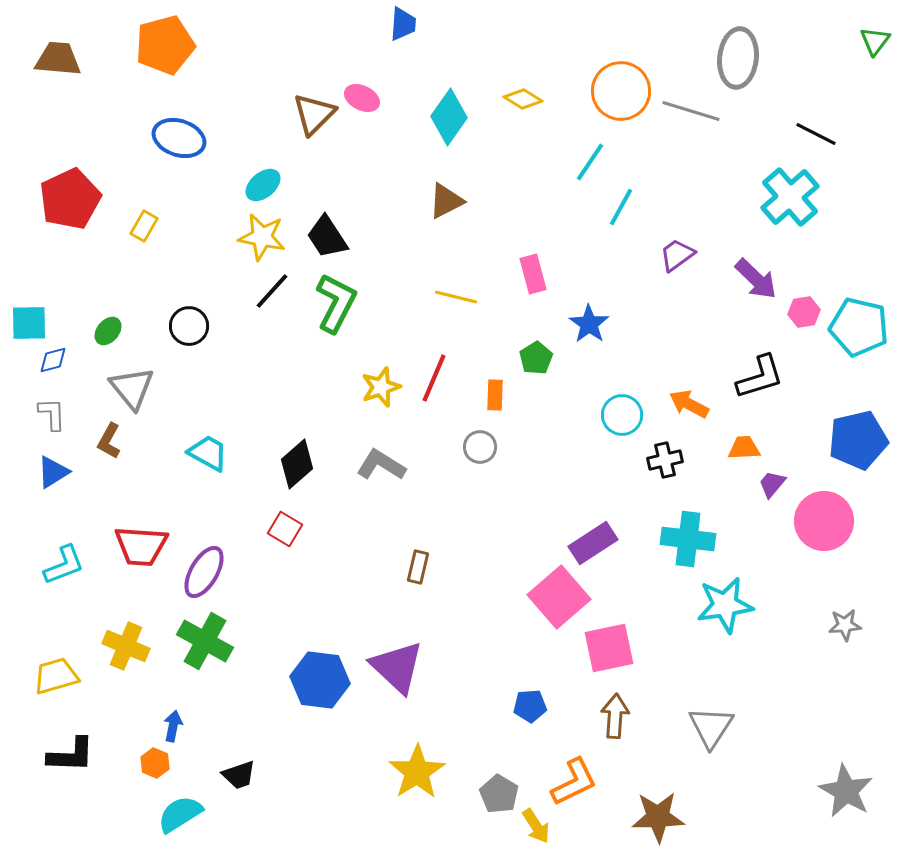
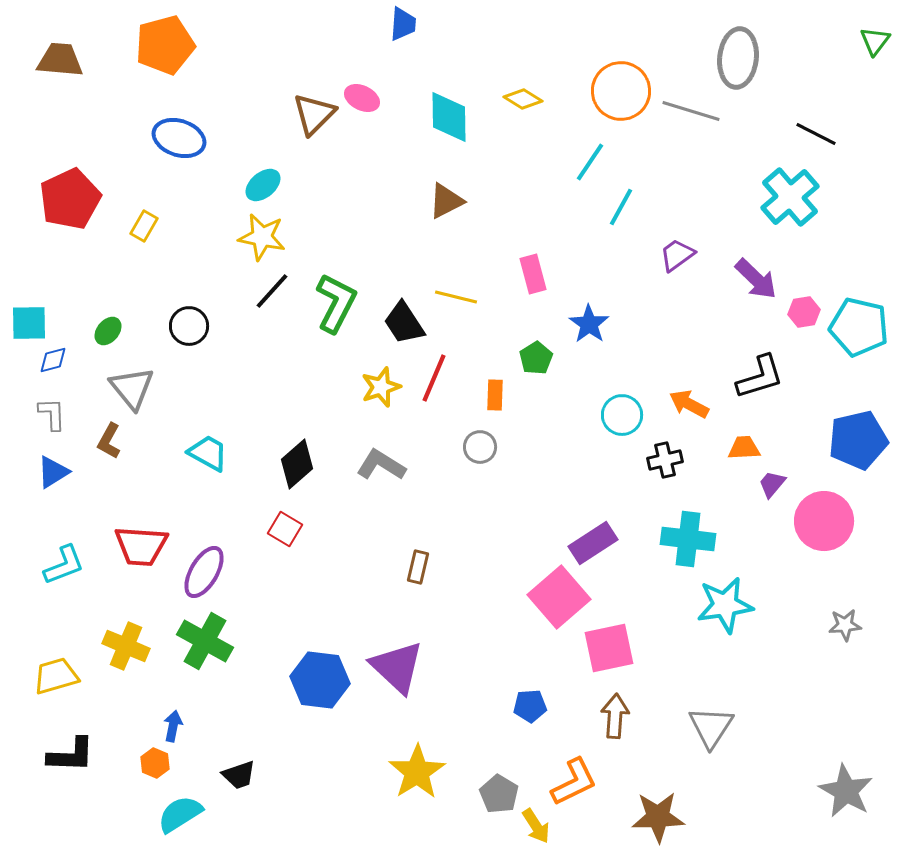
brown trapezoid at (58, 59): moved 2 px right, 1 px down
cyan diamond at (449, 117): rotated 36 degrees counterclockwise
black trapezoid at (327, 237): moved 77 px right, 86 px down
